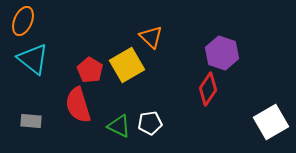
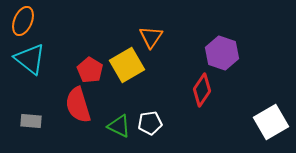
orange triangle: rotated 20 degrees clockwise
cyan triangle: moved 3 px left
red diamond: moved 6 px left, 1 px down
